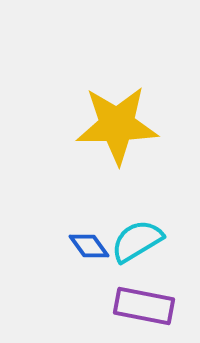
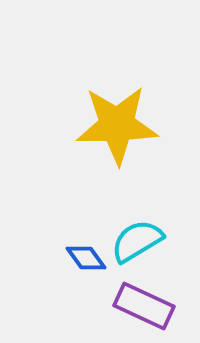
blue diamond: moved 3 px left, 12 px down
purple rectangle: rotated 14 degrees clockwise
